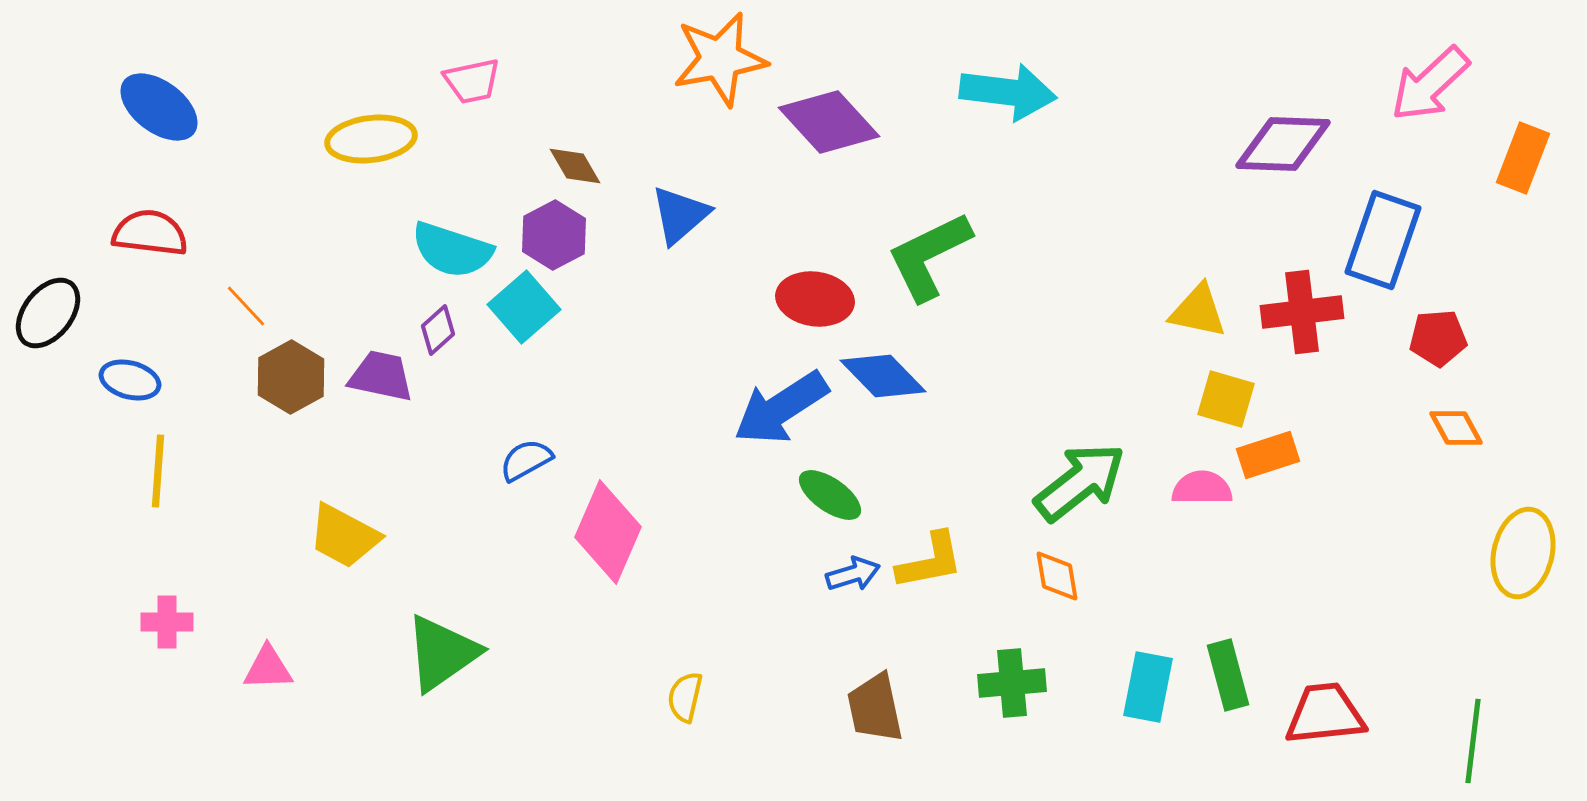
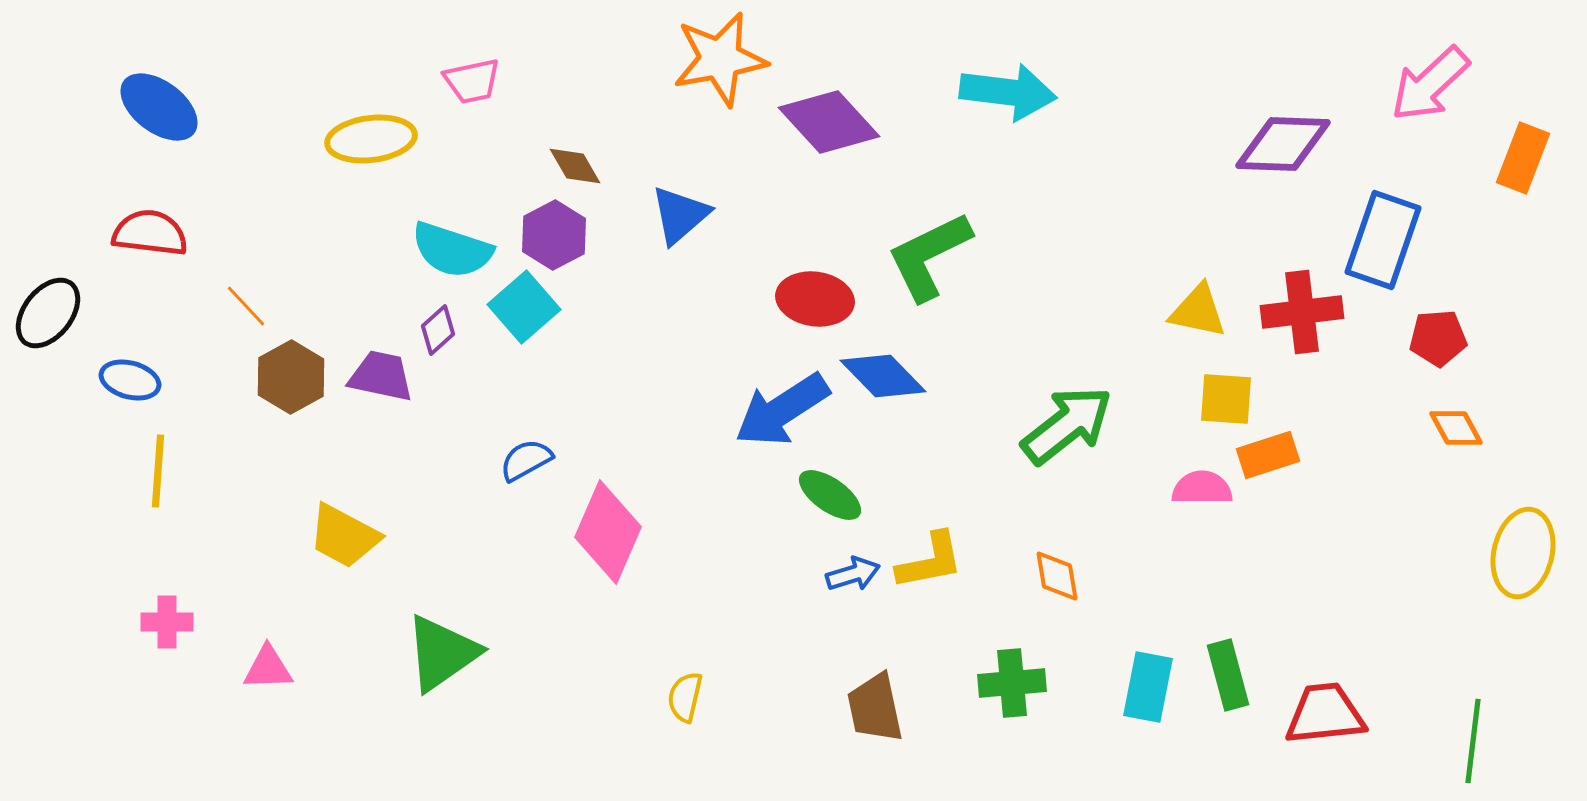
yellow square at (1226, 399): rotated 12 degrees counterclockwise
blue arrow at (781, 408): moved 1 px right, 2 px down
green arrow at (1080, 482): moved 13 px left, 57 px up
